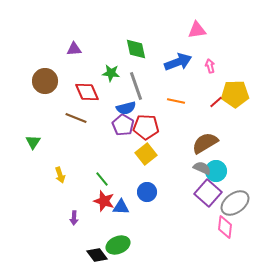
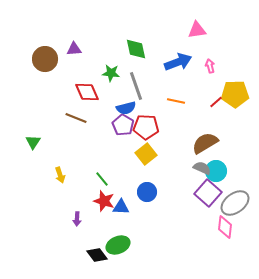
brown circle: moved 22 px up
purple arrow: moved 3 px right, 1 px down
